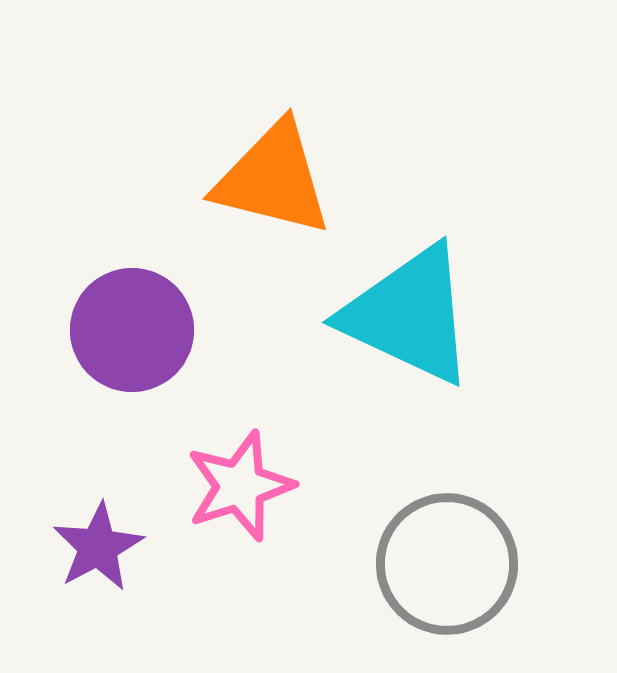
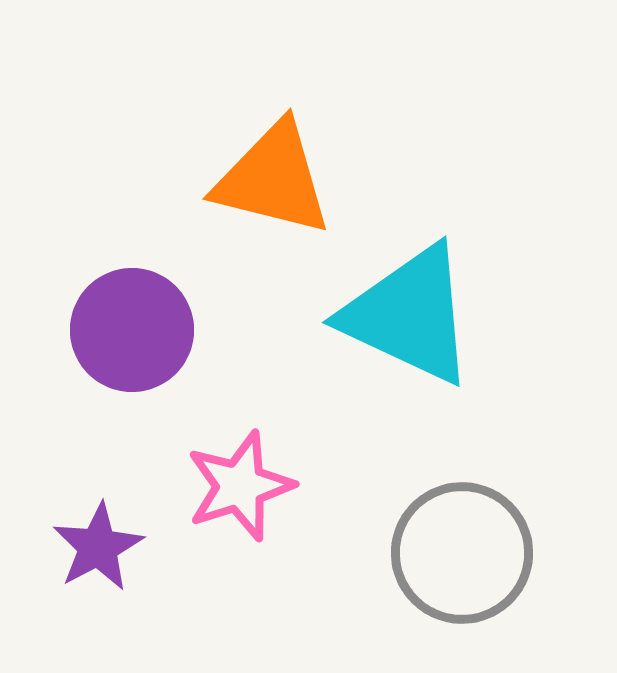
gray circle: moved 15 px right, 11 px up
